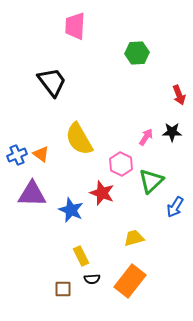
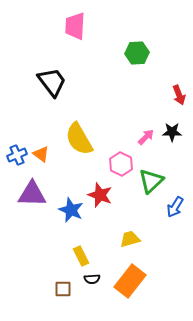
pink arrow: rotated 12 degrees clockwise
red star: moved 2 px left, 2 px down
yellow trapezoid: moved 4 px left, 1 px down
